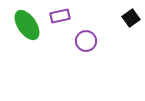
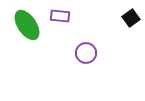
purple rectangle: rotated 18 degrees clockwise
purple circle: moved 12 px down
